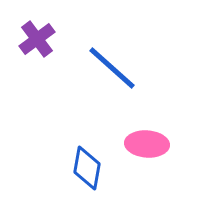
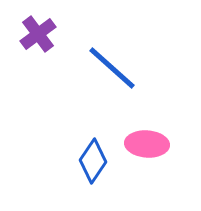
purple cross: moved 1 px right, 5 px up
blue diamond: moved 6 px right, 7 px up; rotated 24 degrees clockwise
